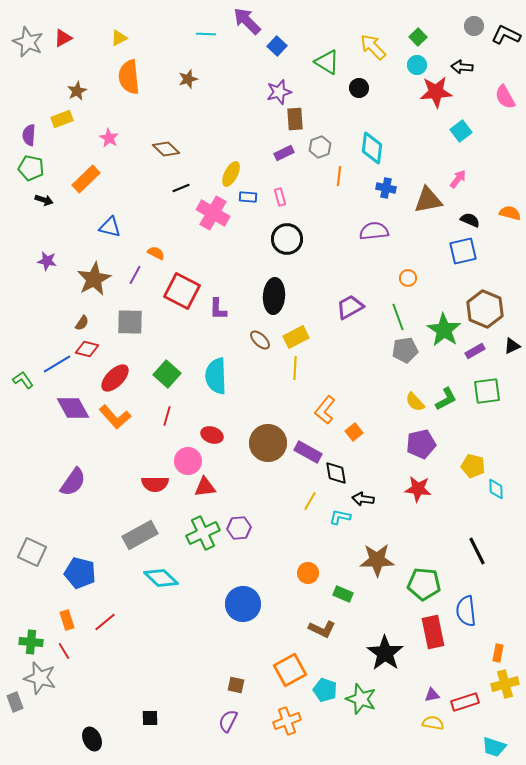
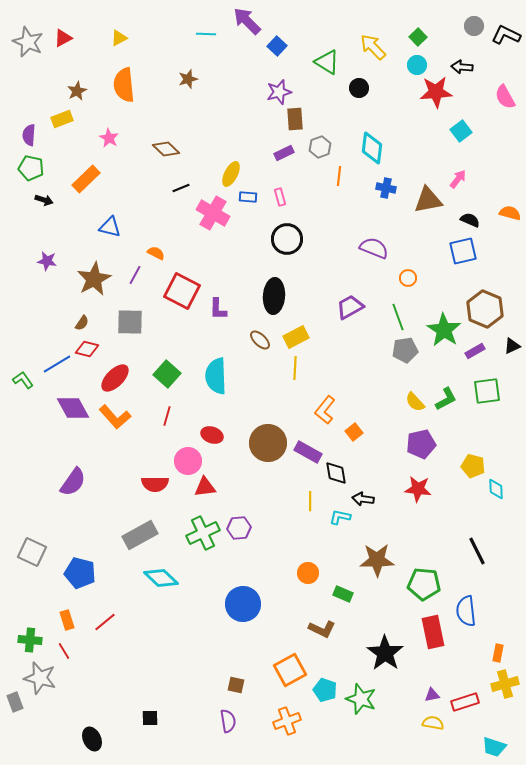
orange semicircle at (129, 77): moved 5 px left, 8 px down
purple semicircle at (374, 231): moved 17 px down; rotated 28 degrees clockwise
yellow line at (310, 501): rotated 30 degrees counterclockwise
green cross at (31, 642): moved 1 px left, 2 px up
purple semicircle at (228, 721): rotated 145 degrees clockwise
